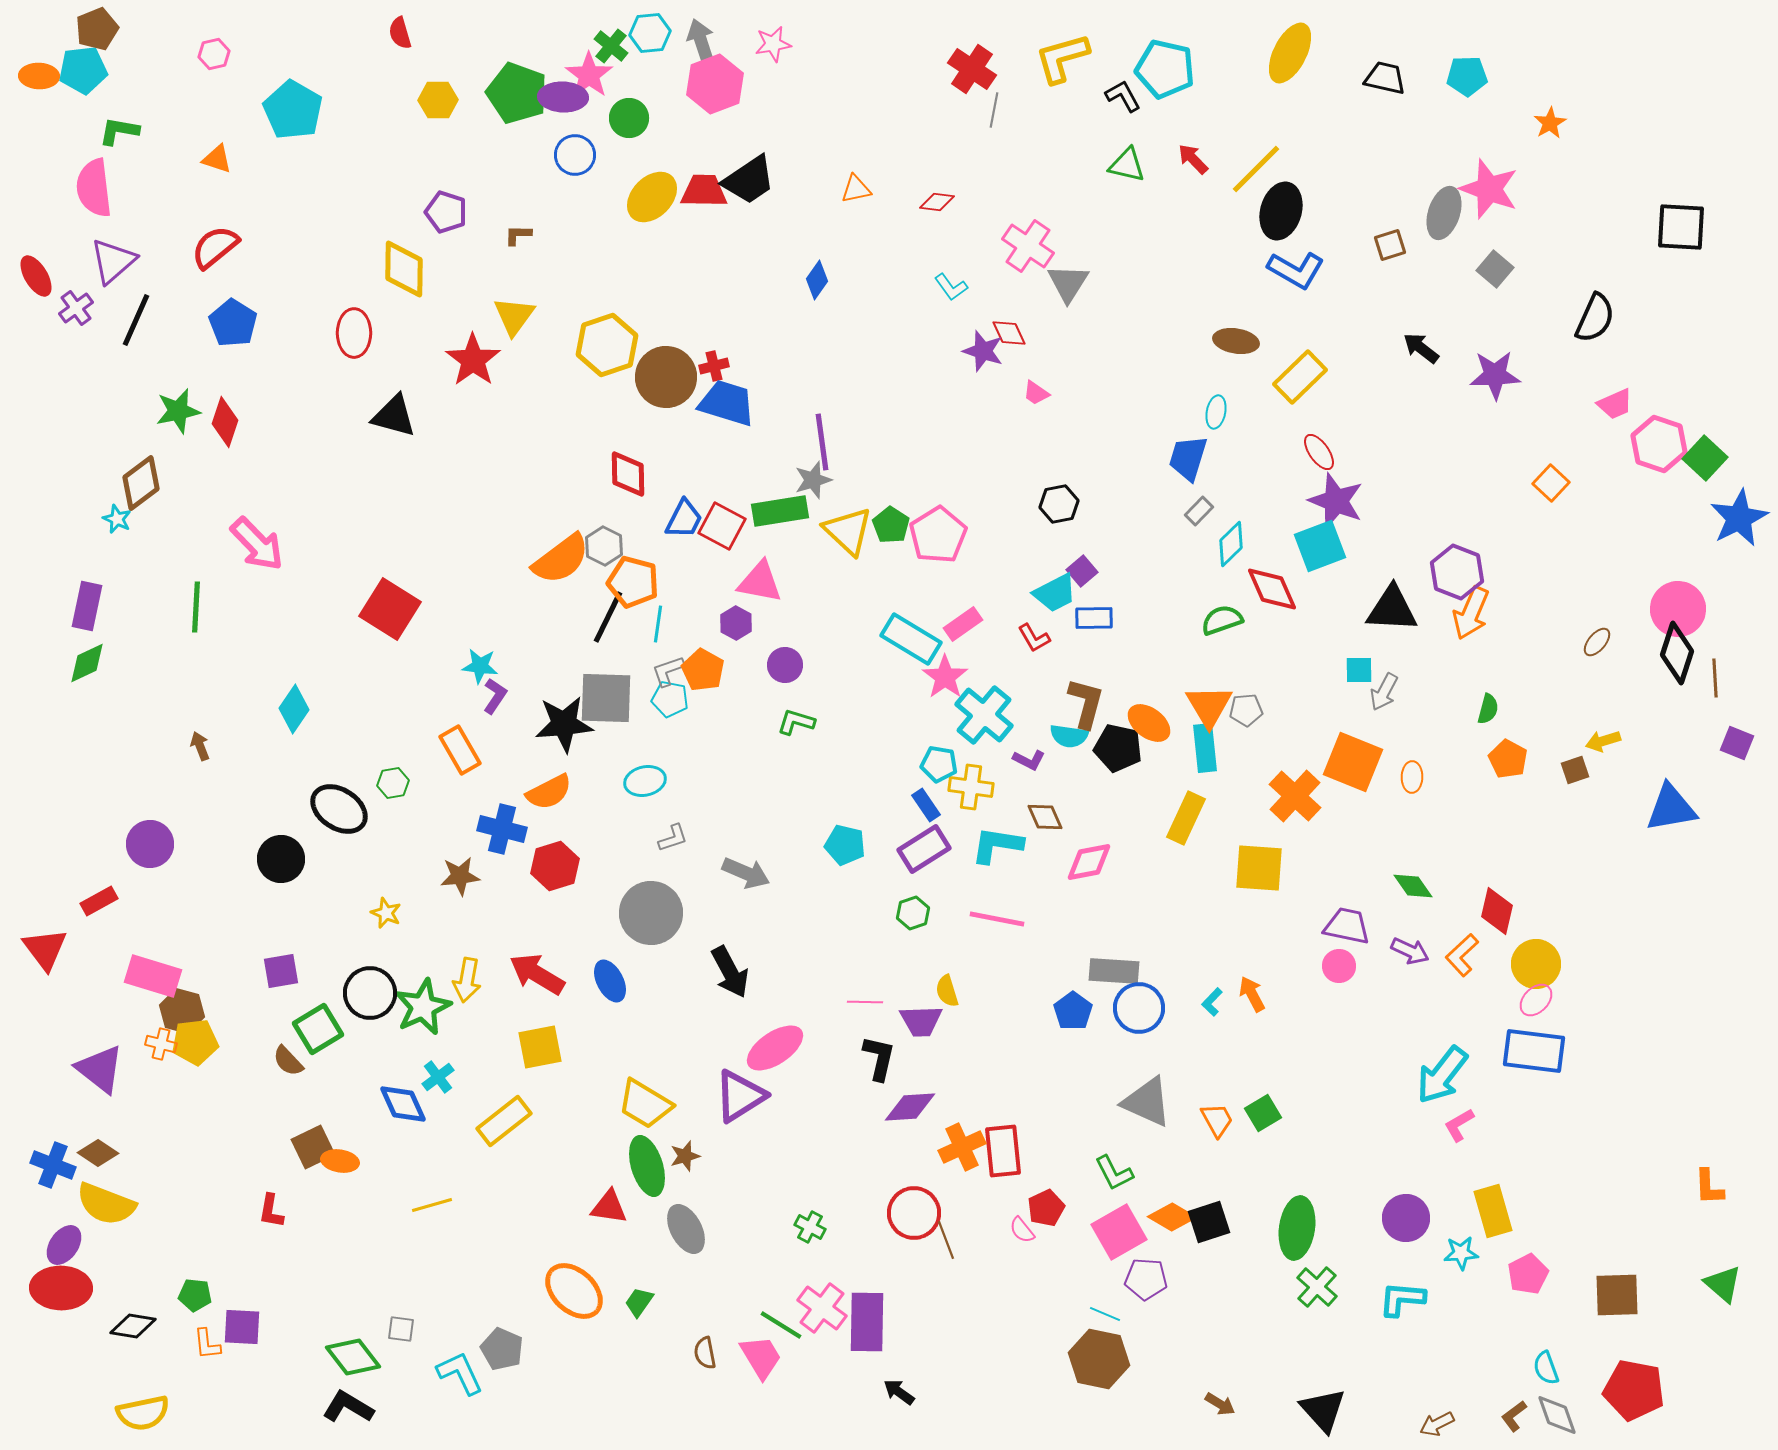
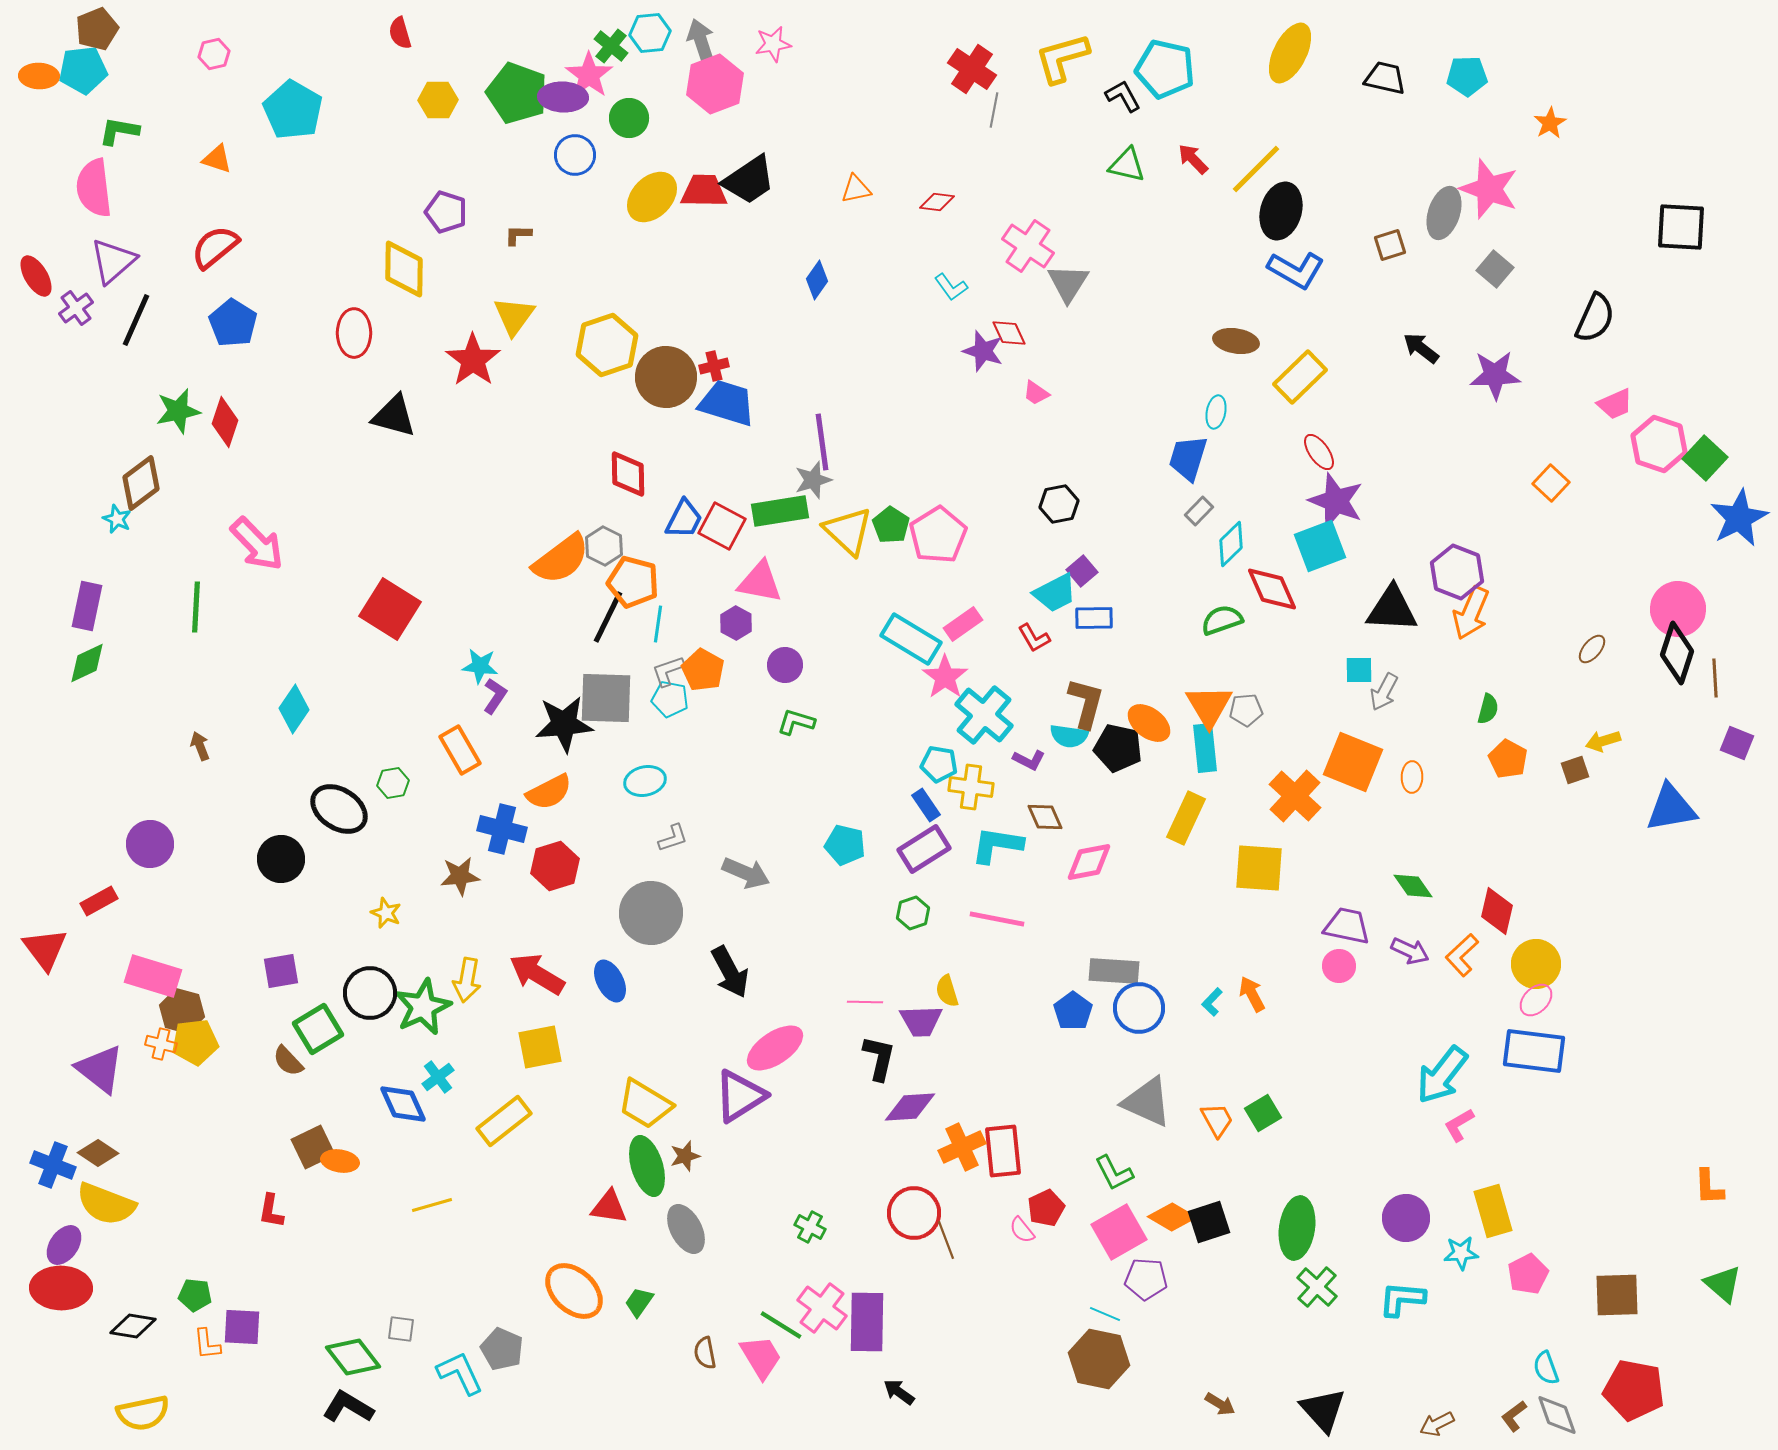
brown ellipse at (1597, 642): moved 5 px left, 7 px down
